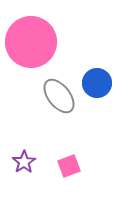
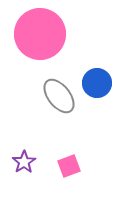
pink circle: moved 9 px right, 8 px up
